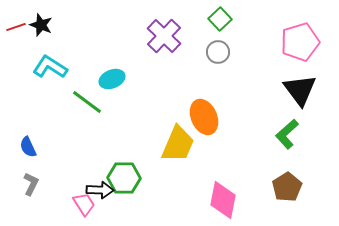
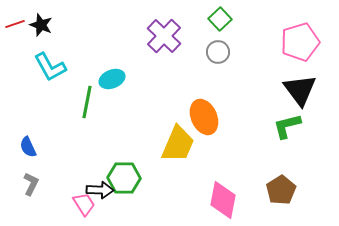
red line: moved 1 px left, 3 px up
cyan L-shape: rotated 152 degrees counterclockwise
green line: rotated 64 degrees clockwise
green L-shape: moved 8 px up; rotated 28 degrees clockwise
brown pentagon: moved 6 px left, 3 px down
